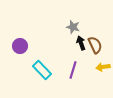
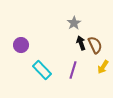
gray star: moved 1 px right, 4 px up; rotated 24 degrees clockwise
purple circle: moved 1 px right, 1 px up
yellow arrow: rotated 48 degrees counterclockwise
